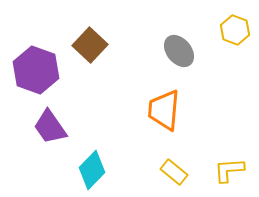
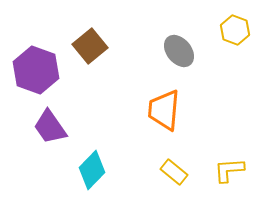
brown square: moved 1 px down; rotated 8 degrees clockwise
